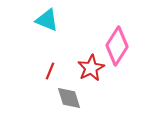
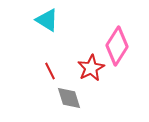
cyan triangle: rotated 10 degrees clockwise
red line: rotated 48 degrees counterclockwise
